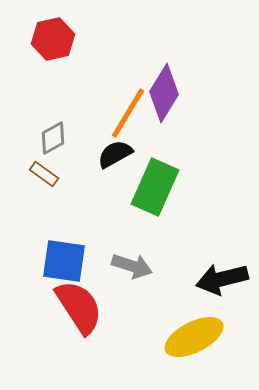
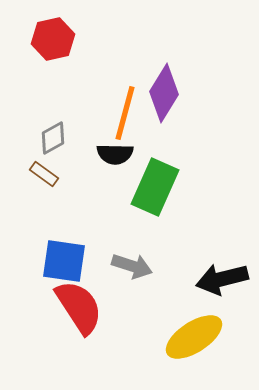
orange line: moved 3 px left; rotated 16 degrees counterclockwise
black semicircle: rotated 150 degrees counterclockwise
yellow ellipse: rotated 6 degrees counterclockwise
